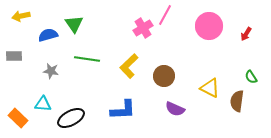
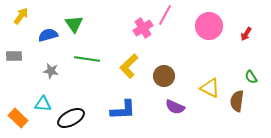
yellow arrow: rotated 138 degrees clockwise
purple semicircle: moved 2 px up
